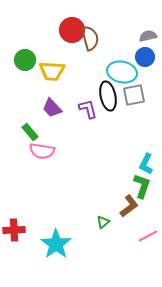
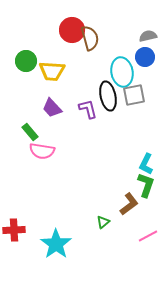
green circle: moved 1 px right, 1 px down
cyan ellipse: rotated 68 degrees clockwise
green L-shape: moved 4 px right, 1 px up
brown L-shape: moved 2 px up
